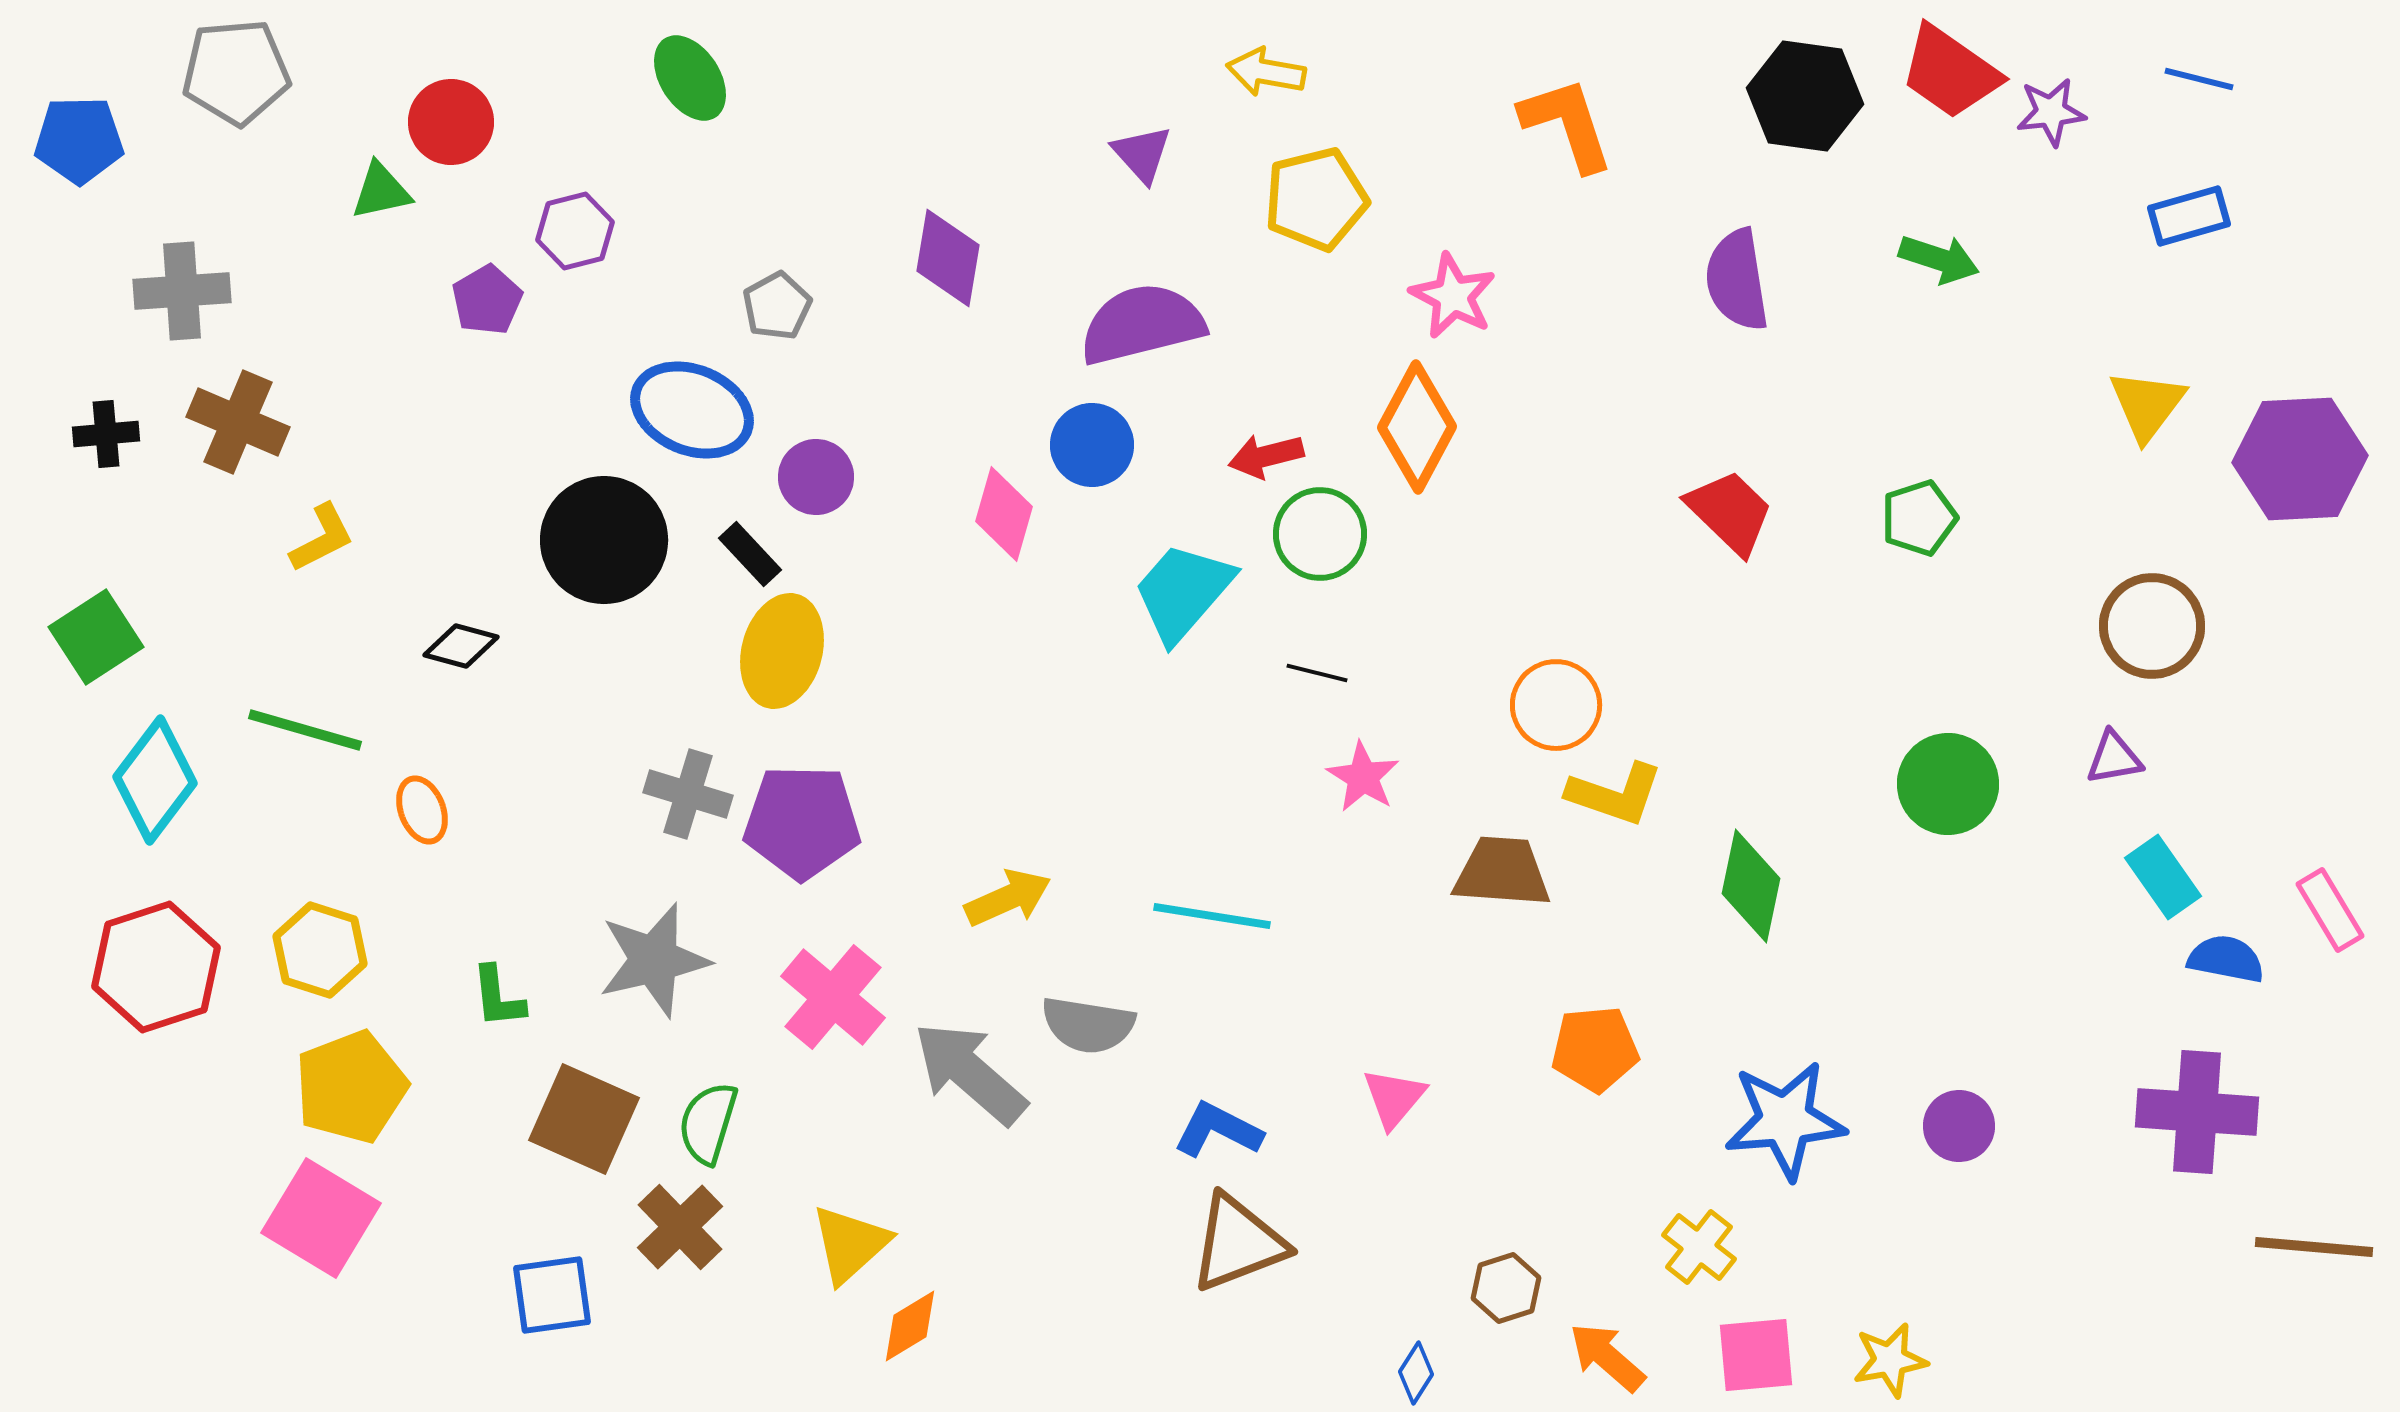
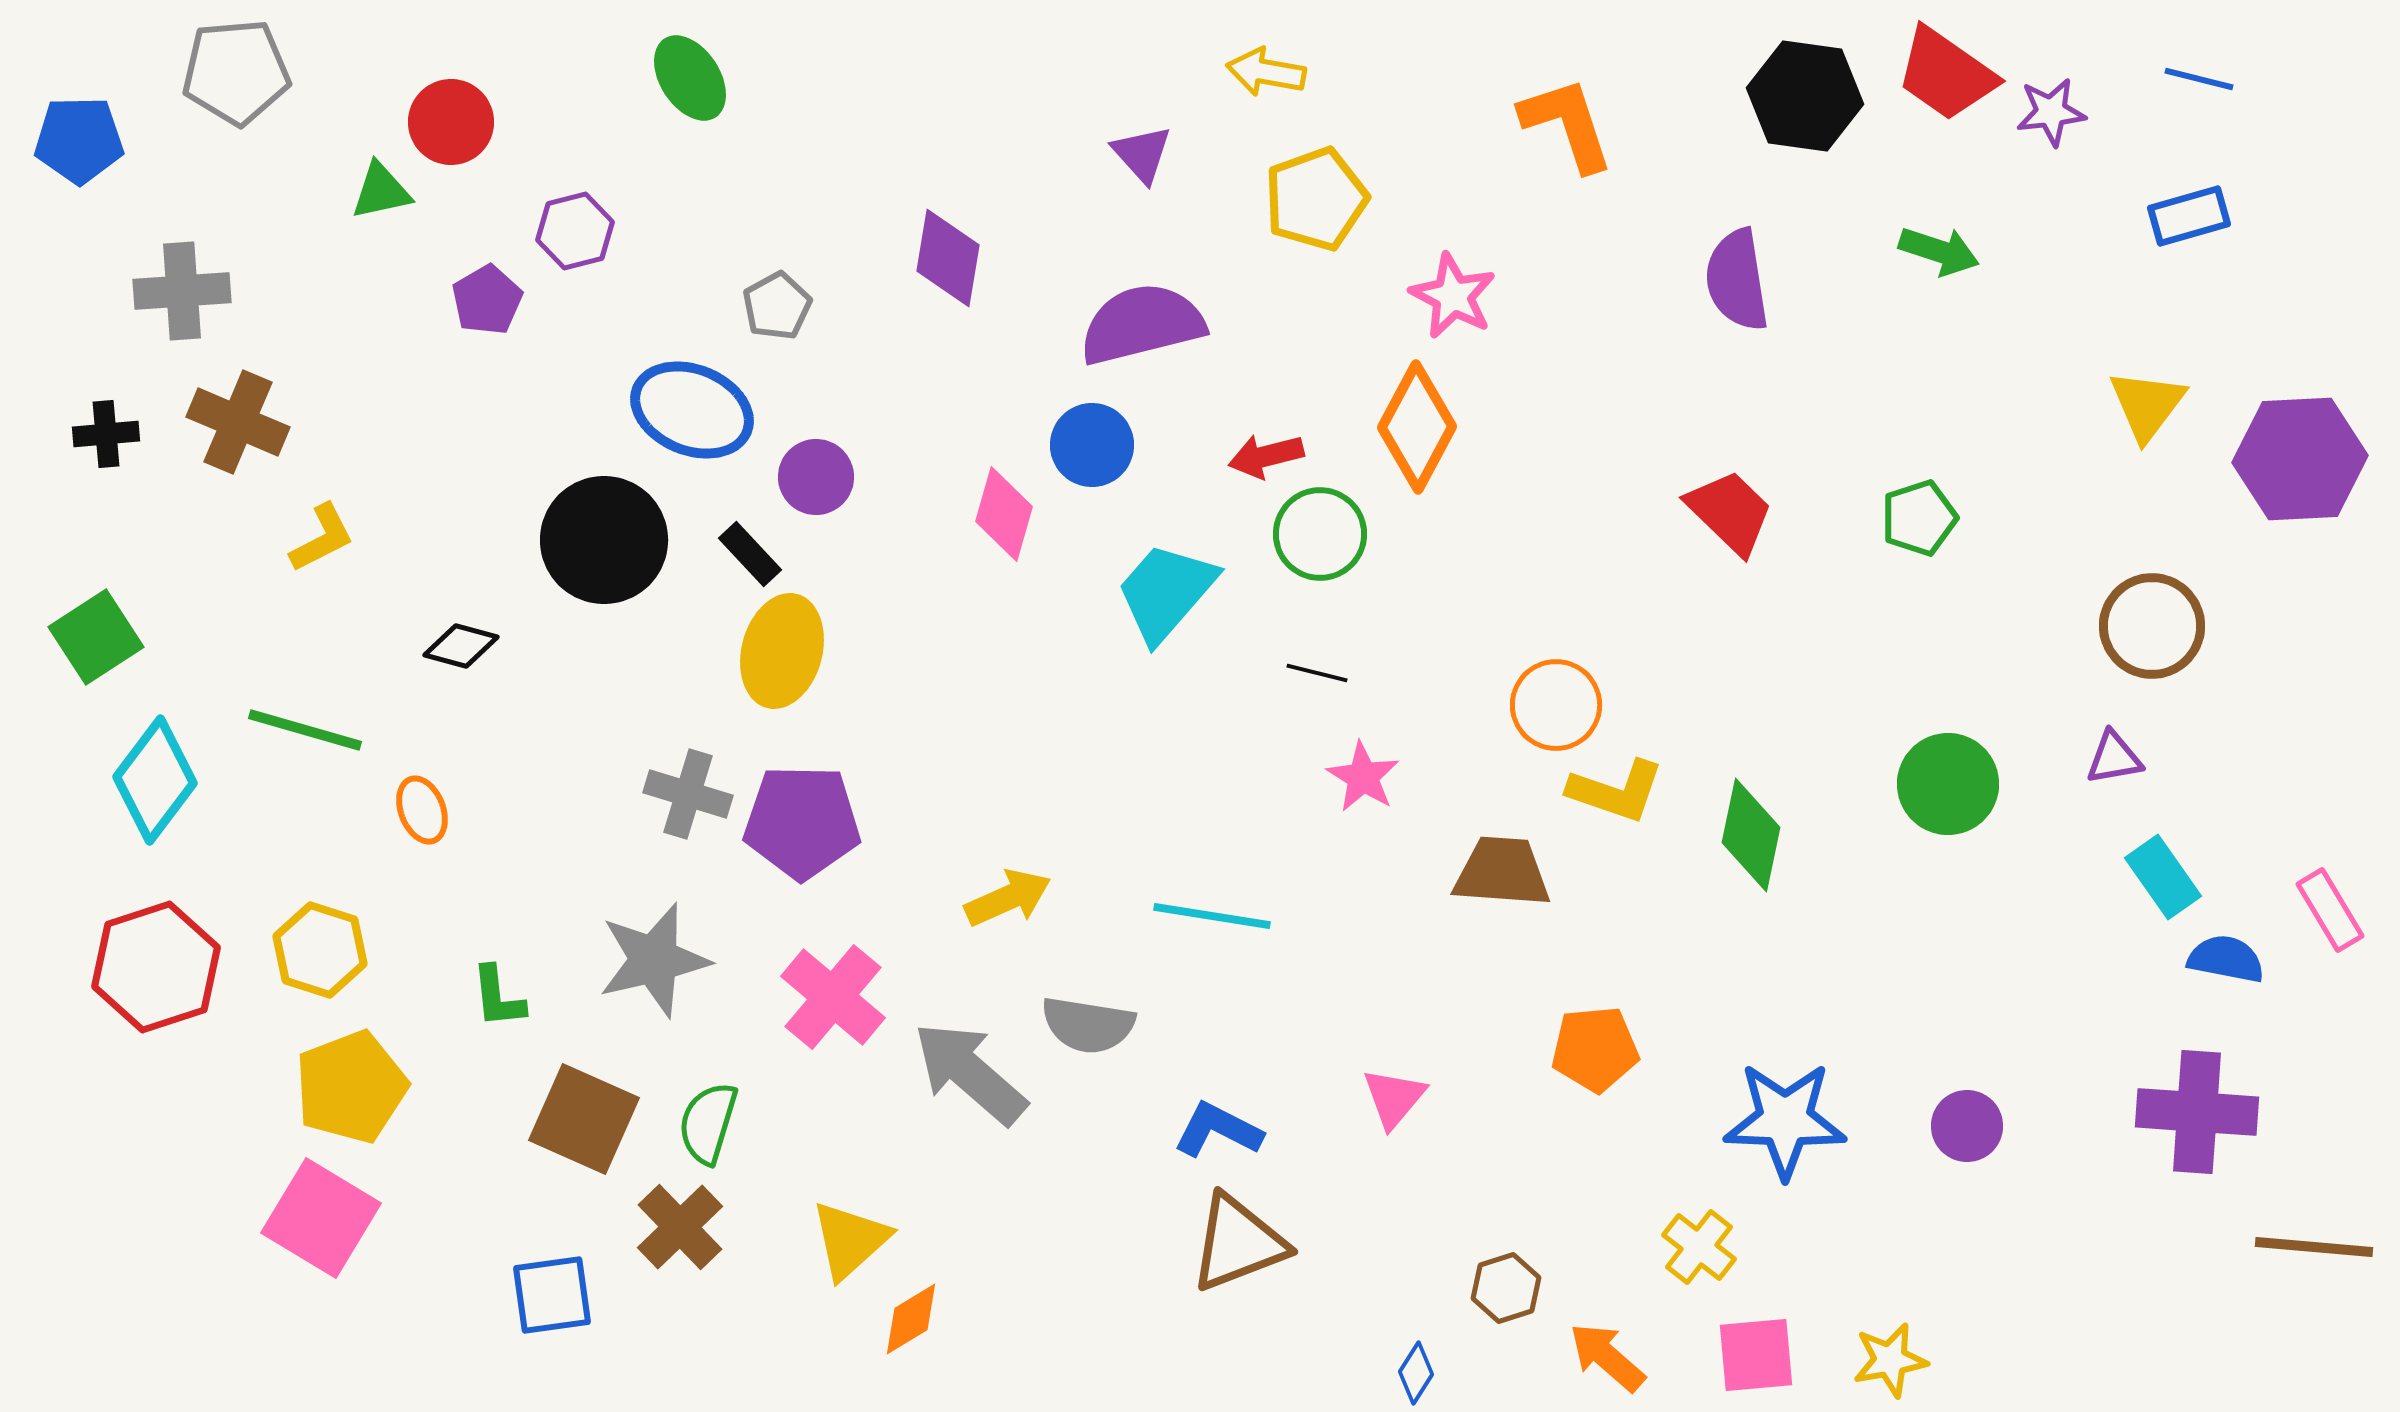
red trapezoid at (1950, 72): moved 4 px left, 2 px down
yellow pentagon at (1316, 199): rotated 6 degrees counterclockwise
green arrow at (1939, 259): moved 8 px up
cyan trapezoid at (1183, 592): moved 17 px left
yellow L-shape at (1615, 794): moved 1 px right, 3 px up
green diamond at (1751, 886): moved 51 px up
blue star at (1785, 1120): rotated 7 degrees clockwise
purple circle at (1959, 1126): moved 8 px right
yellow triangle at (850, 1244): moved 4 px up
orange diamond at (910, 1326): moved 1 px right, 7 px up
